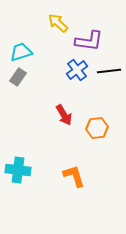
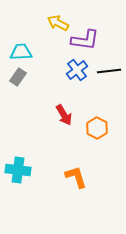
yellow arrow: rotated 15 degrees counterclockwise
purple L-shape: moved 4 px left, 1 px up
cyan trapezoid: rotated 15 degrees clockwise
orange hexagon: rotated 25 degrees counterclockwise
orange L-shape: moved 2 px right, 1 px down
